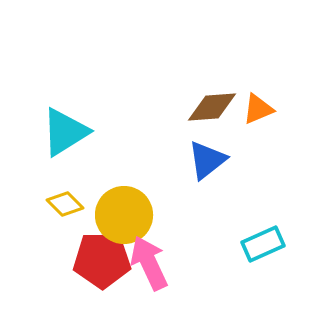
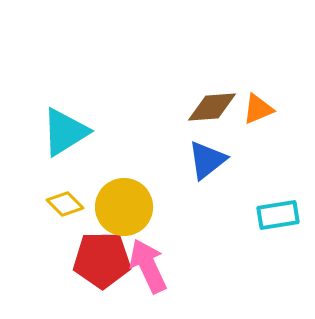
yellow circle: moved 8 px up
cyan rectangle: moved 15 px right, 29 px up; rotated 15 degrees clockwise
pink arrow: moved 1 px left, 3 px down
